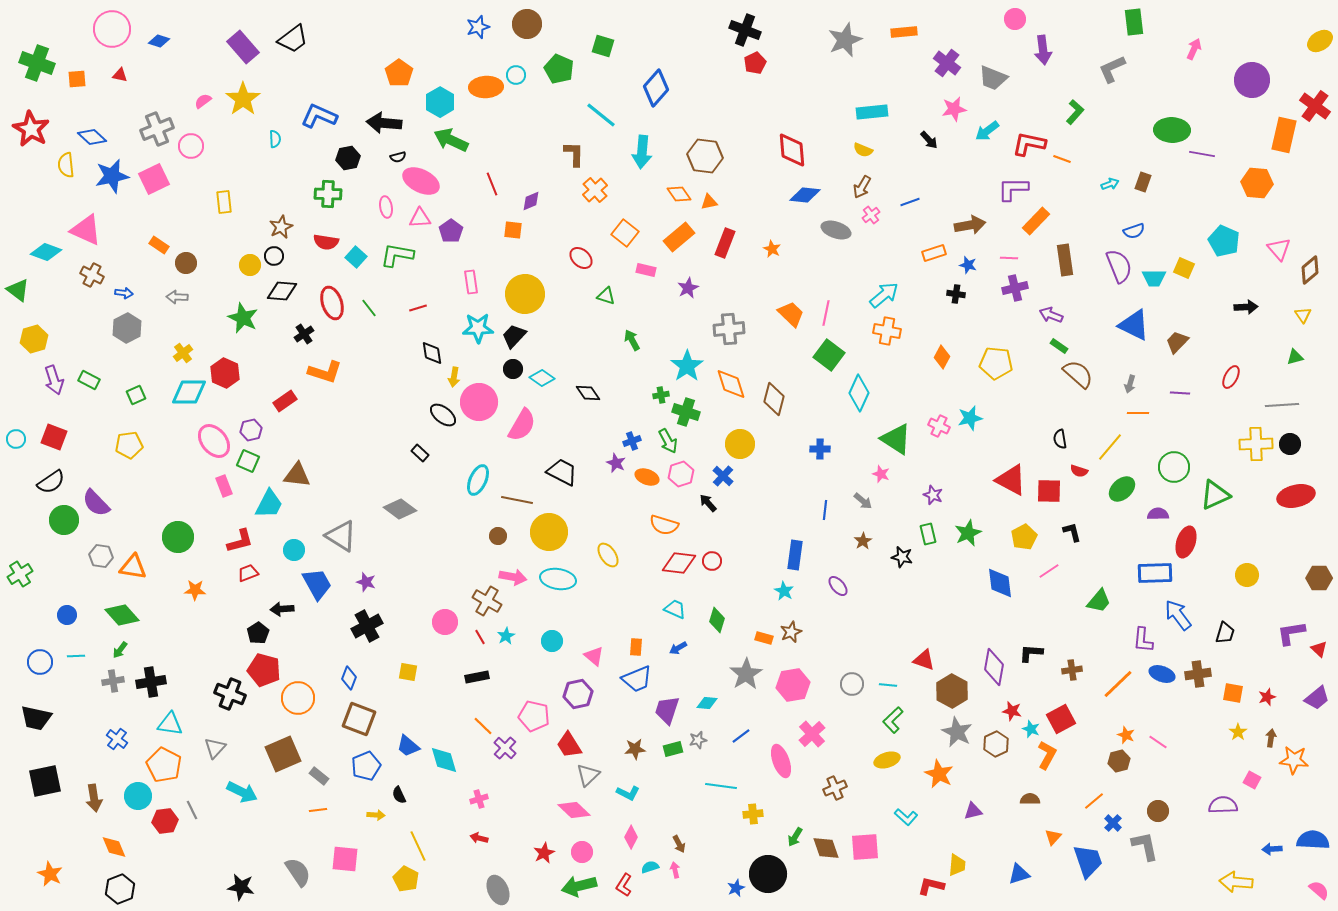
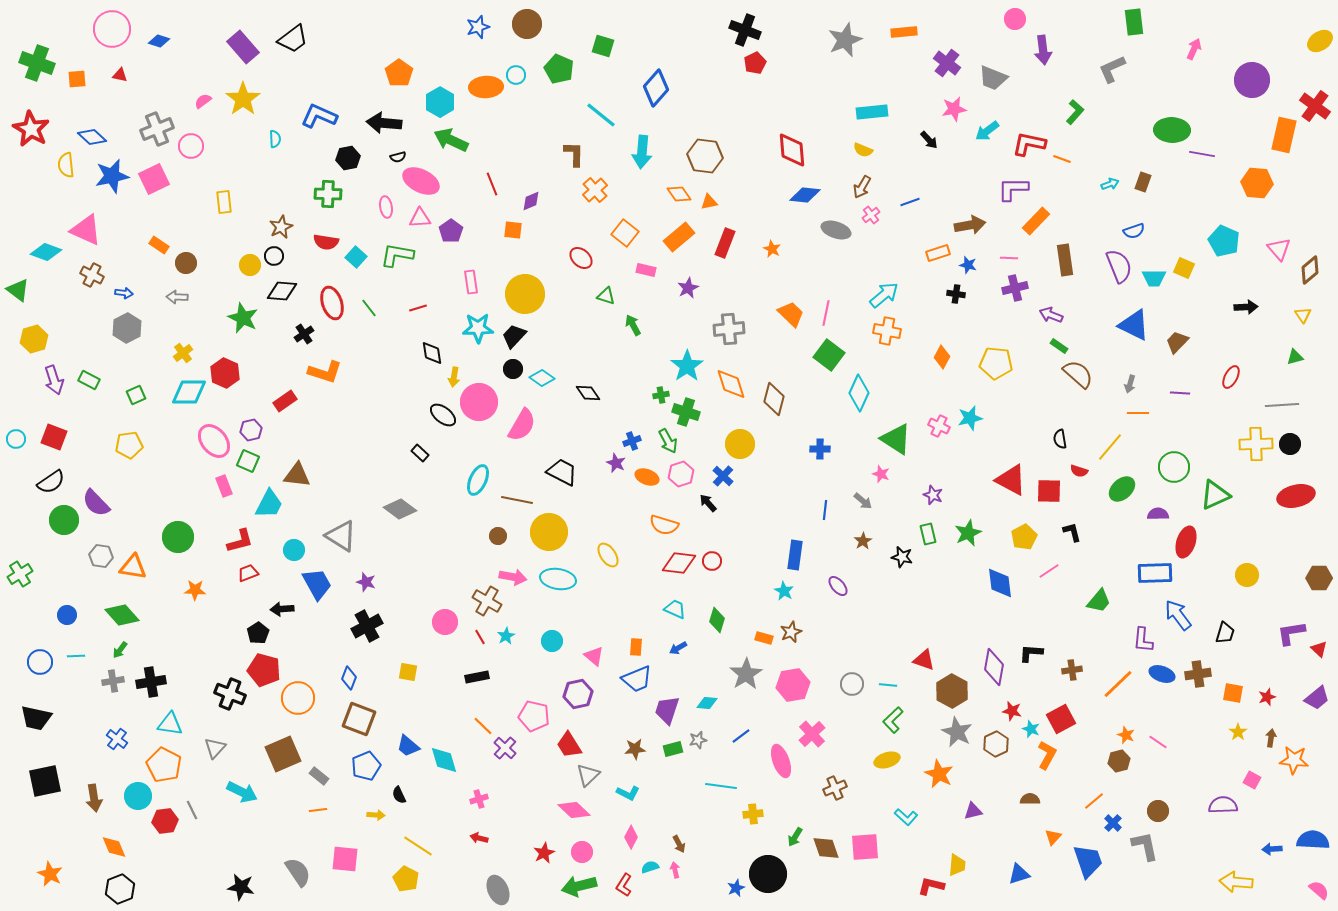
orange rectangle at (934, 253): moved 4 px right
green arrow at (632, 340): moved 1 px right, 15 px up
yellow line at (418, 846): rotated 32 degrees counterclockwise
